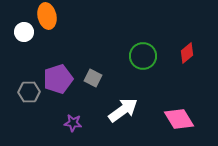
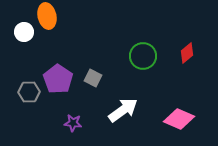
purple pentagon: rotated 20 degrees counterclockwise
pink diamond: rotated 36 degrees counterclockwise
